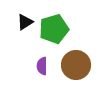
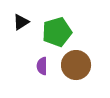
black triangle: moved 4 px left
green pentagon: moved 3 px right, 3 px down
